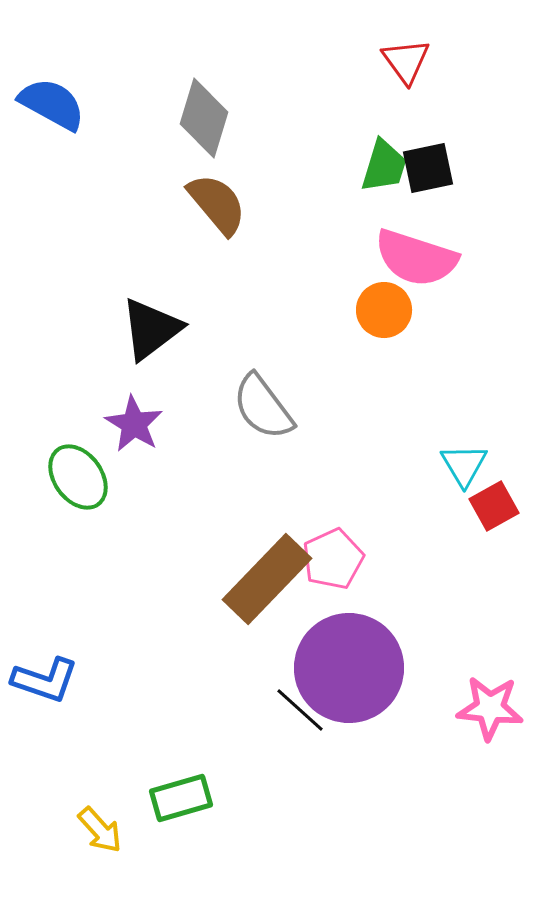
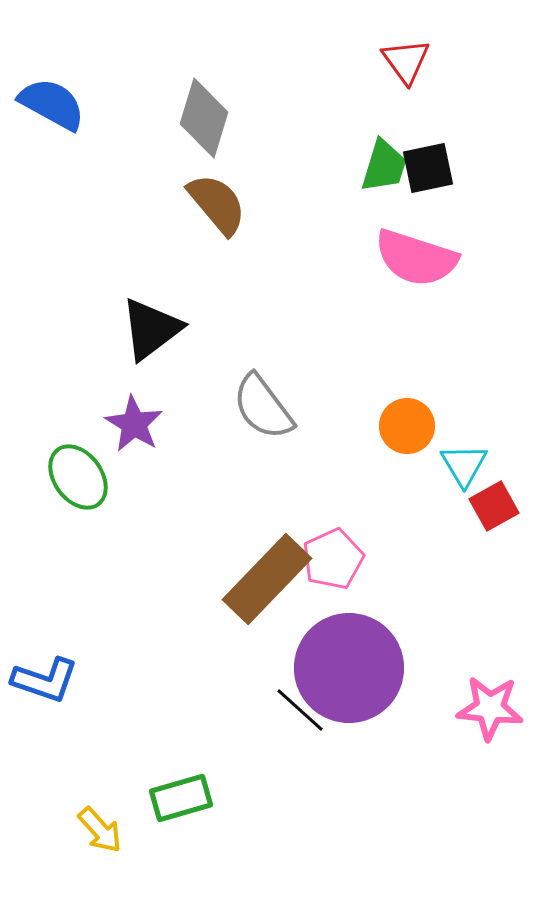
orange circle: moved 23 px right, 116 px down
